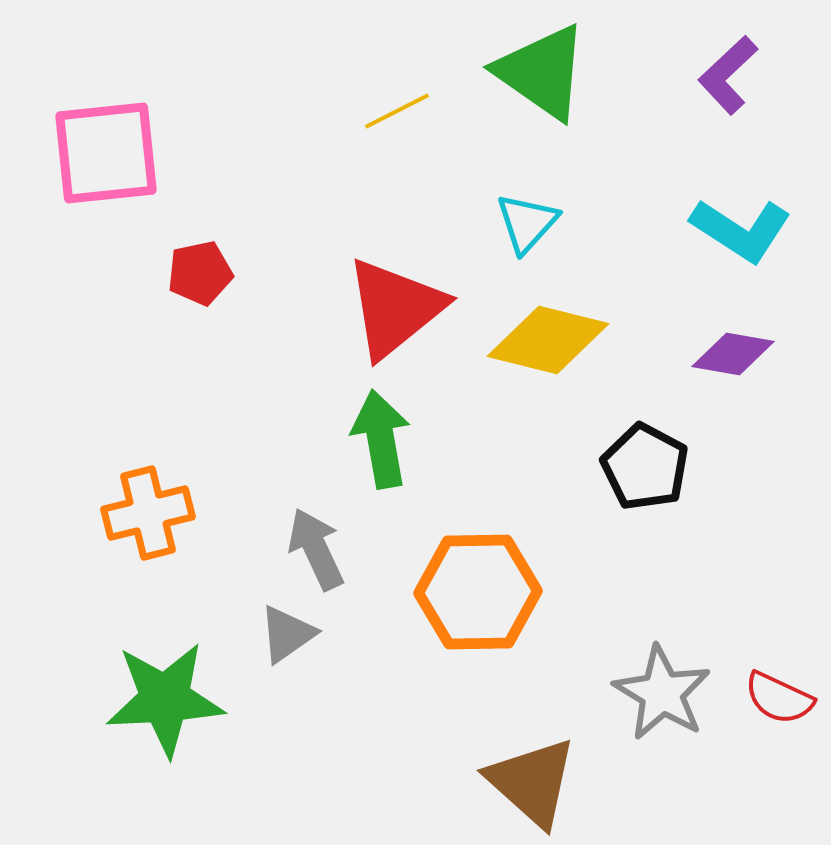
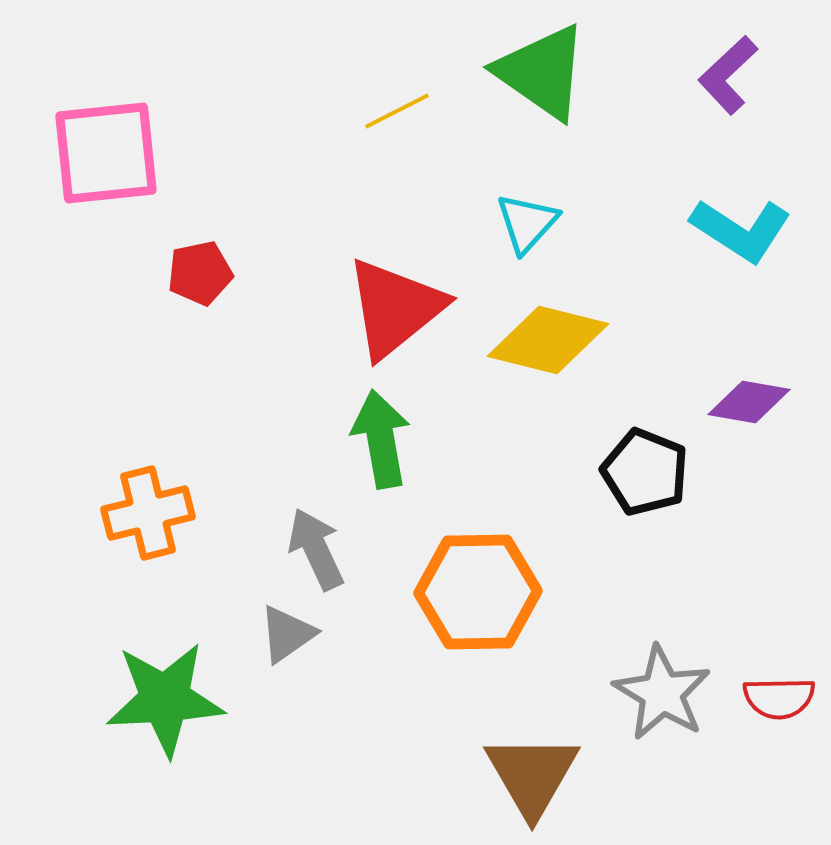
purple diamond: moved 16 px right, 48 px down
black pentagon: moved 5 px down; rotated 6 degrees counterclockwise
red semicircle: rotated 26 degrees counterclockwise
brown triangle: moved 7 px up; rotated 18 degrees clockwise
